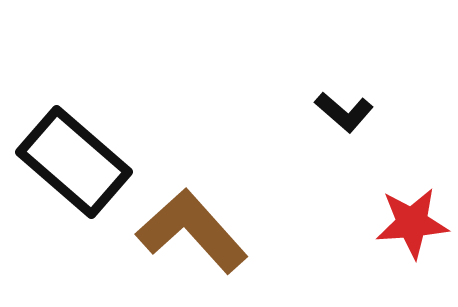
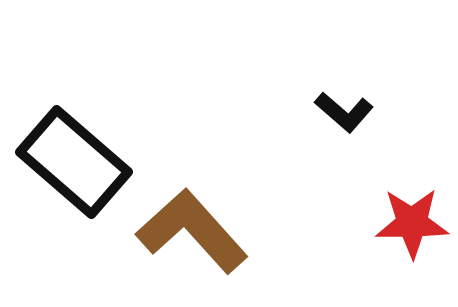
red star: rotated 4 degrees clockwise
